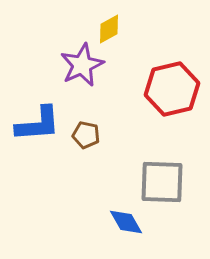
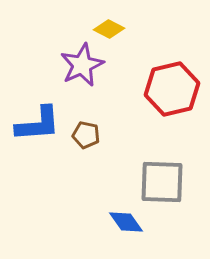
yellow diamond: rotated 56 degrees clockwise
blue diamond: rotated 6 degrees counterclockwise
